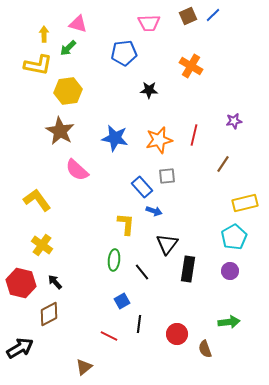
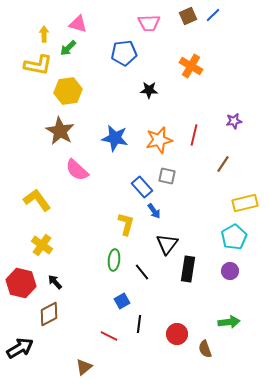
gray square at (167, 176): rotated 18 degrees clockwise
blue arrow at (154, 211): rotated 35 degrees clockwise
yellow L-shape at (126, 224): rotated 10 degrees clockwise
